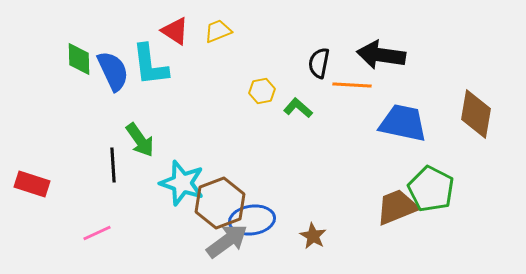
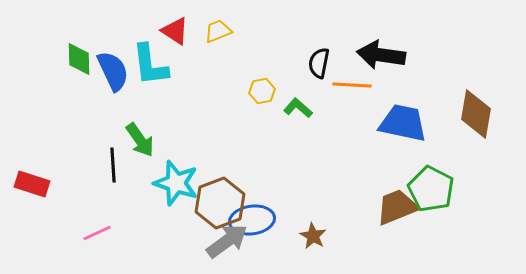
cyan star: moved 6 px left
